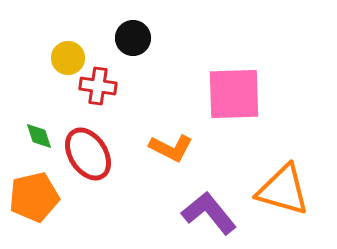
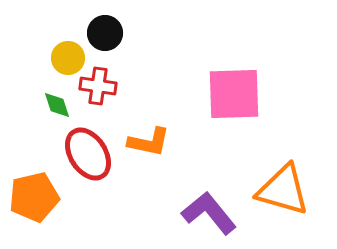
black circle: moved 28 px left, 5 px up
green diamond: moved 18 px right, 31 px up
orange L-shape: moved 22 px left, 6 px up; rotated 15 degrees counterclockwise
